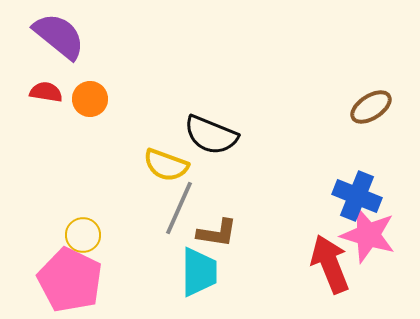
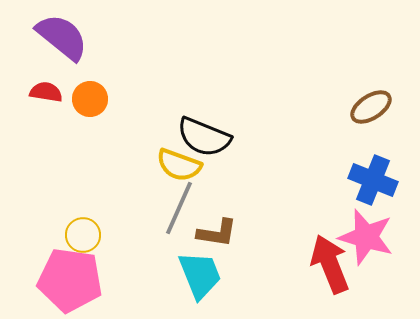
purple semicircle: moved 3 px right, 1 px down
black semicircle: moved 7 px left, 2 px down
yellow semicircle: moved 13 px right
blue cross: moved 16 px right, 16 px up
pink star: moved 2 px left, 2 px down
cyan trapezoid: moved 1 px right, 3 px down; rotated 22 degrees counterclockwise
pink pentagon: rotated 18 degrees counterclockwise
